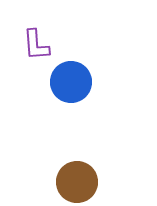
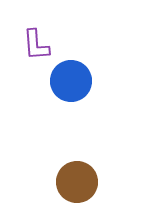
blue circle: moved 1 px up
